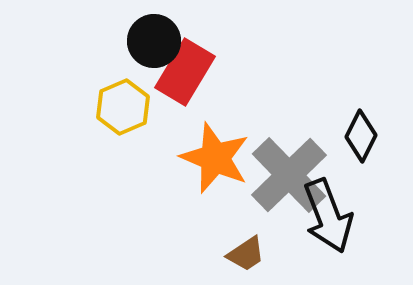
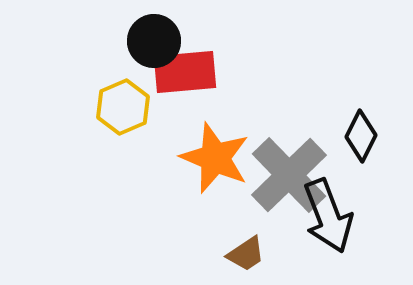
red rectangle: rotated 54 degrees clockwise
